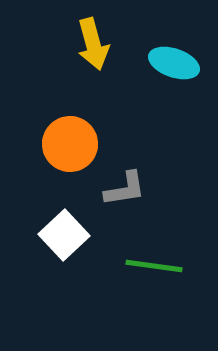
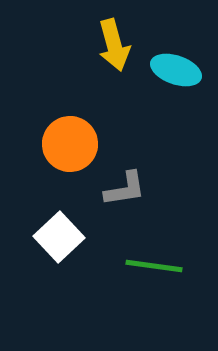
yellow arrow: moved 21 px right, 1 px down
cyan ellipse: moved 2 px right, 7 px down
white square: moved 5 px left, 2 px down
